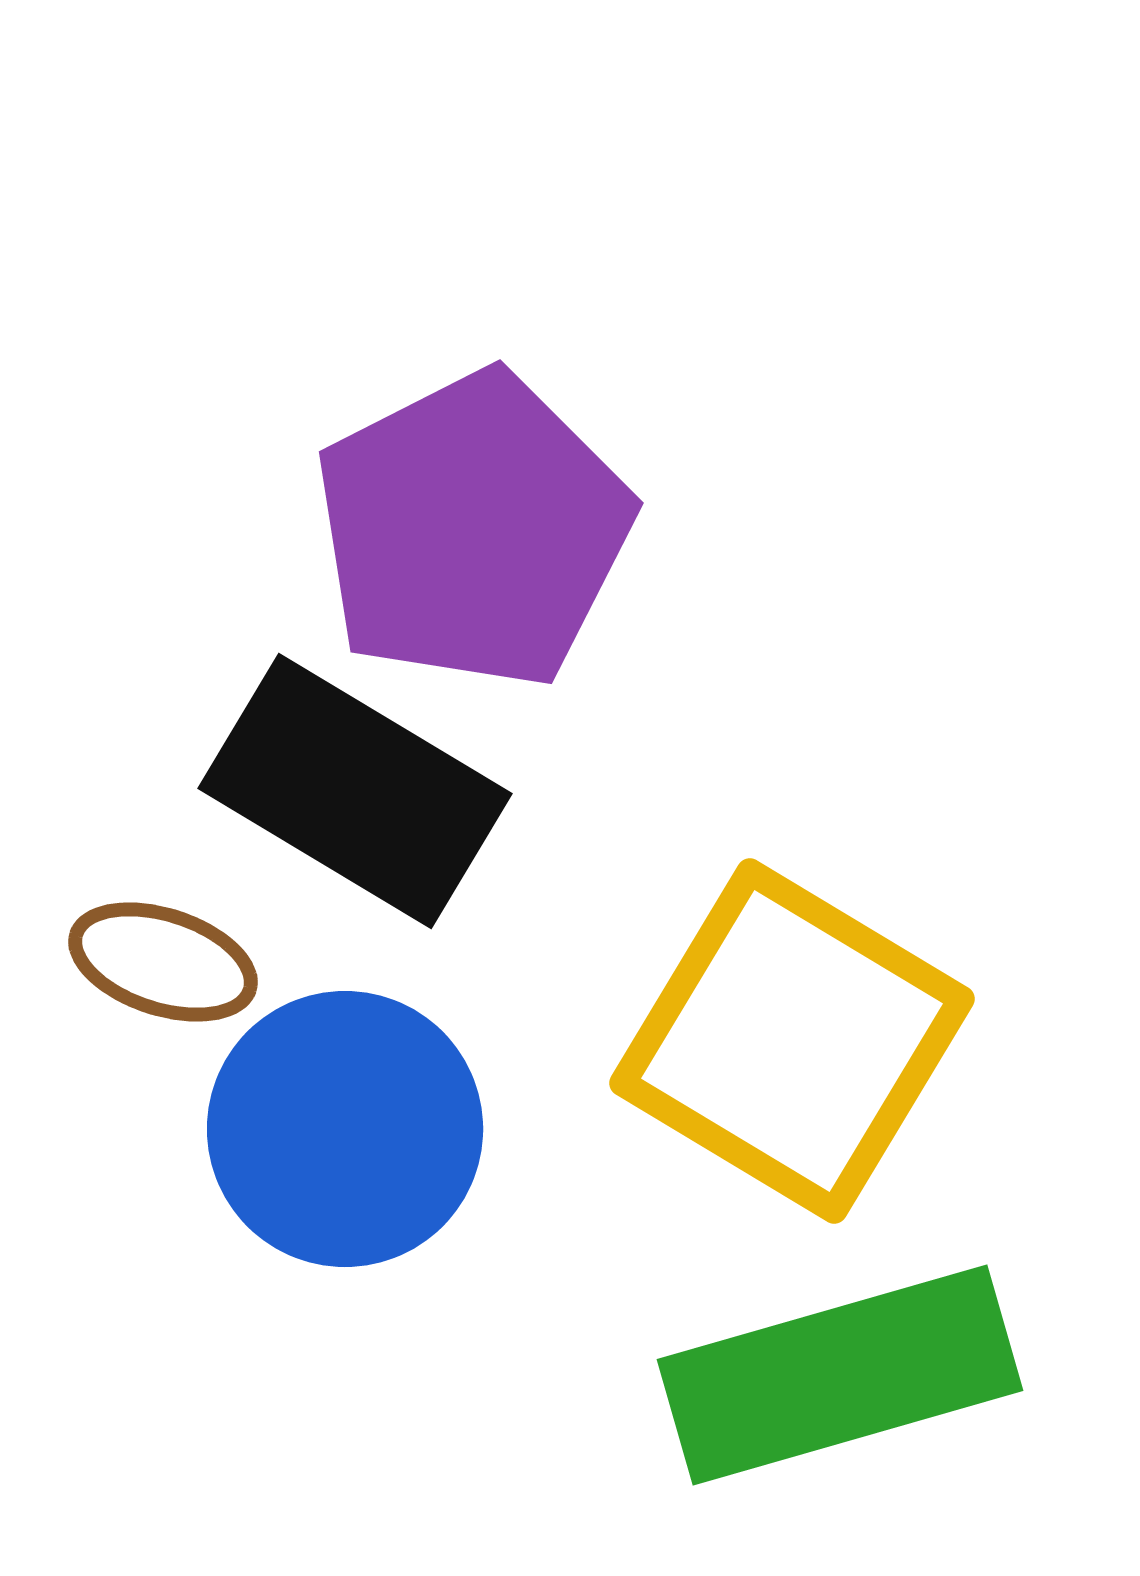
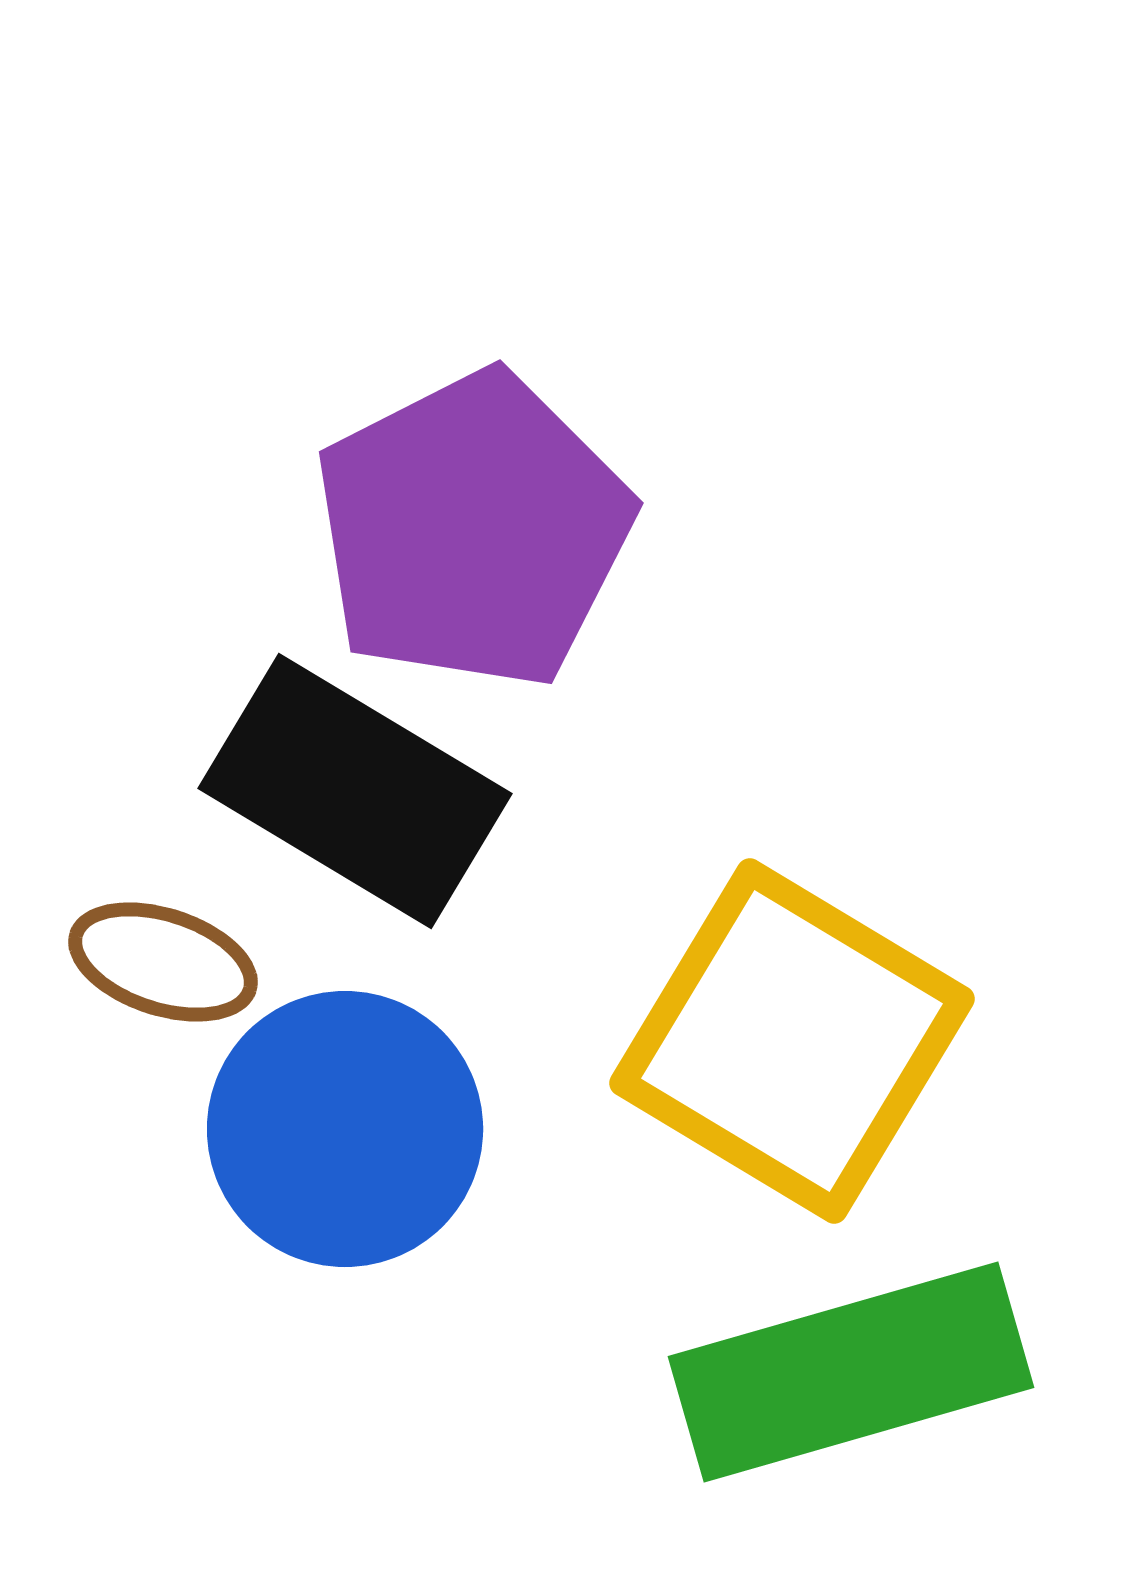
green rectangle: moved 11 px right, 3 px up
